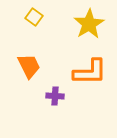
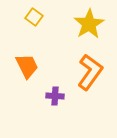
orange trapezoid: moved 2 px left
orange L-shape: rotated 54 degrees counterclockwise
